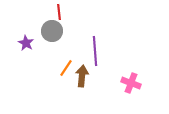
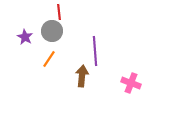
purple star: moved 1 px left, 6 px up
orange line: moved 17 px left, 9 px up
